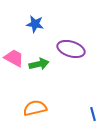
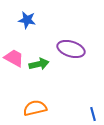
blue star: moved 8 px left, 4 px up
